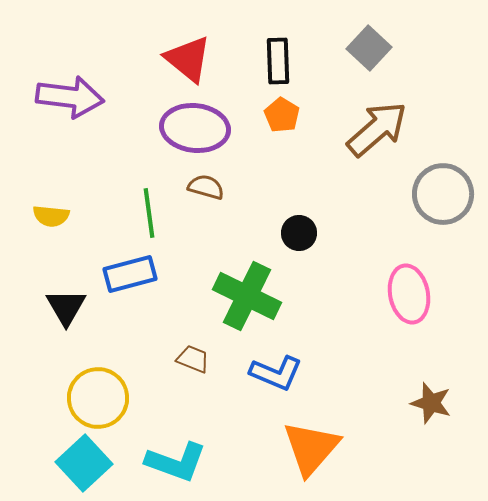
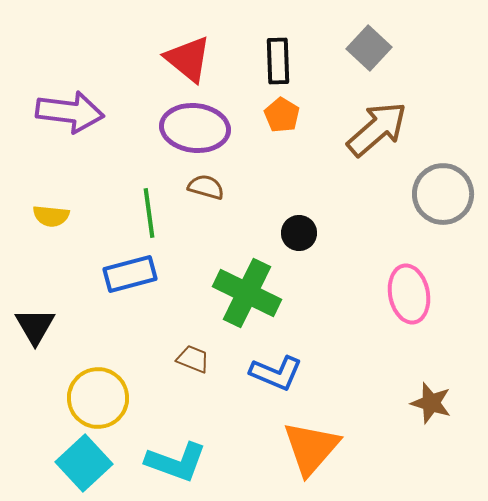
purple arrow: moved 15 px down
green cross: moved 3 px up
black triangle: moved 31 px left, 19 px down
